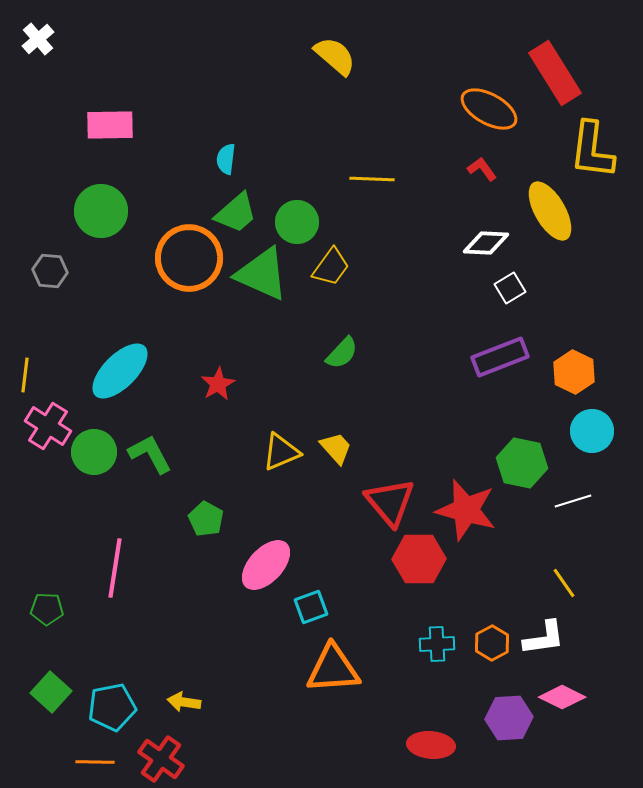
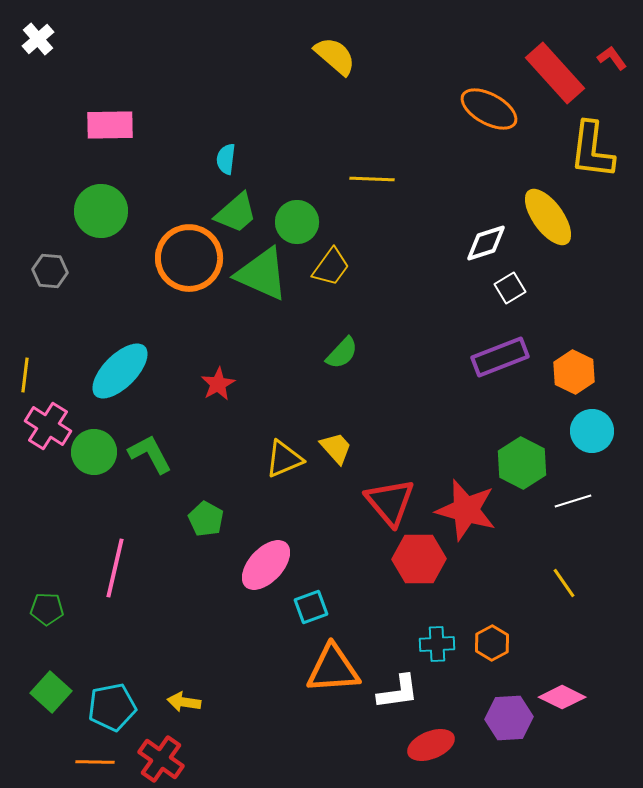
red rectangle at (555, 73): rotated 10 degrees counterclockwise
red L-shape at (482, 169): moved 130 px right, 111 px up
yellow ellipse at (550, 211): moved 2 px left, 6 px down; rotated 6 degrees counterclockwise
white diamond at (486, 243): rotated 21 degrees counterclockwise
yellow triangle at (281, 452): moved 3 px right, 7 px down
green hexagon at (522, 463): rotated 15 degrees clockwise
pink line at (115, 568): rotated 4 degrees clockwise
white L-shape at (544, 638): moved 146 px left, 54 px down
red ellipse at (431, 745): rotated 27 degrees counterclockwise
